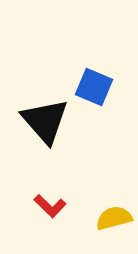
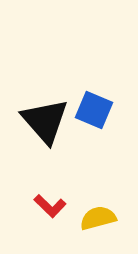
blue square: moved 23 px down
yellow semicircle: moved 16 px left
